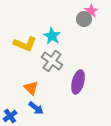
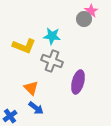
cyan star: rotated 24 degrees counterclockwise
yellow L-shape: moved 1 px left, 2 px down
gray cross: rotated 15 degrees counterclockwise
